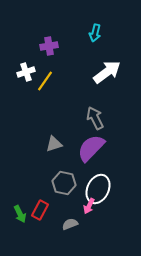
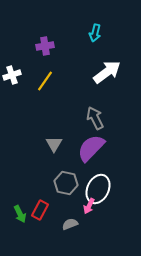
purple cross: moved 4 px left
white cross: moved 14 px left, 3 px down
gray triangle: rotated 42 degrees counterclockwise
gray hexagon: moved 2 px right
